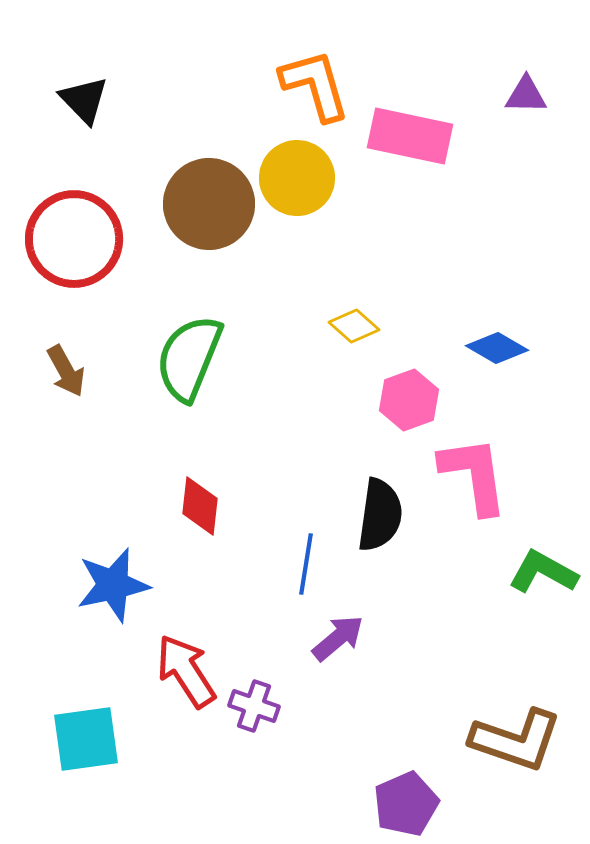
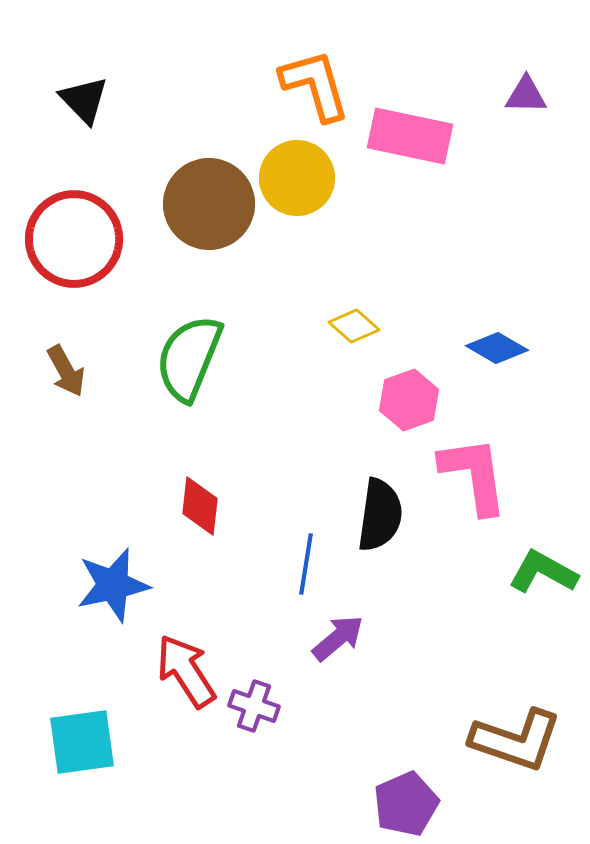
cyan square: moved 4 px left, 3 px down
